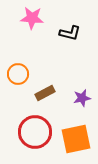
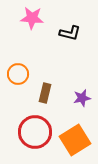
brown rectangle: rotated 48 degrees counterclockwise
orange square: moved 1 px left, 1 px down; rotated 20 degrees counterclockwise
